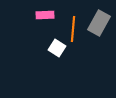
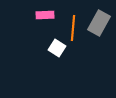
orange line: moved 1 px up
